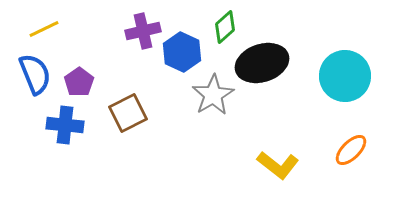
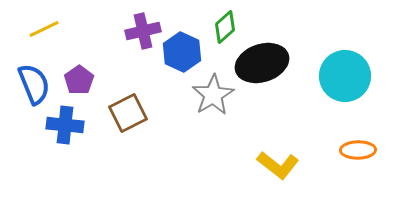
blue semicircle: moved 1 px left, 10 px down
purple pentagon: moved 2 px up
orange ellipse: moved 7 px right; rotated 44 degrees clockwise
